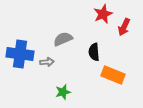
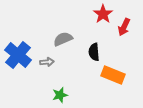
red star: rotated 12 degrees counterclockwise
blue cross: moved 2 px left, 1 px down; rotated 32 degrees clockwise
green star: moved 3 px left, 3 px down
